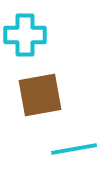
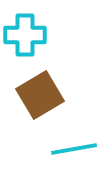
brown square: rotated 21 degrees counterclockwise
